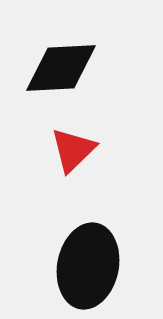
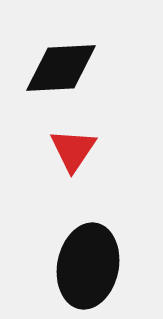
red triangle: rotated 12 degrees counterclockwise
